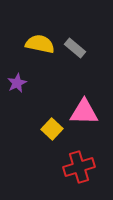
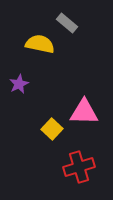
gray rectangle: moved 8 px left, 25 px up
purple star: moved 2 px right, 1 px down
